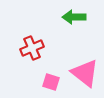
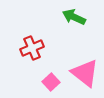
green arrow: rotated 25 degrees clockwise
pink square: rotated 30 degrees clockwise
